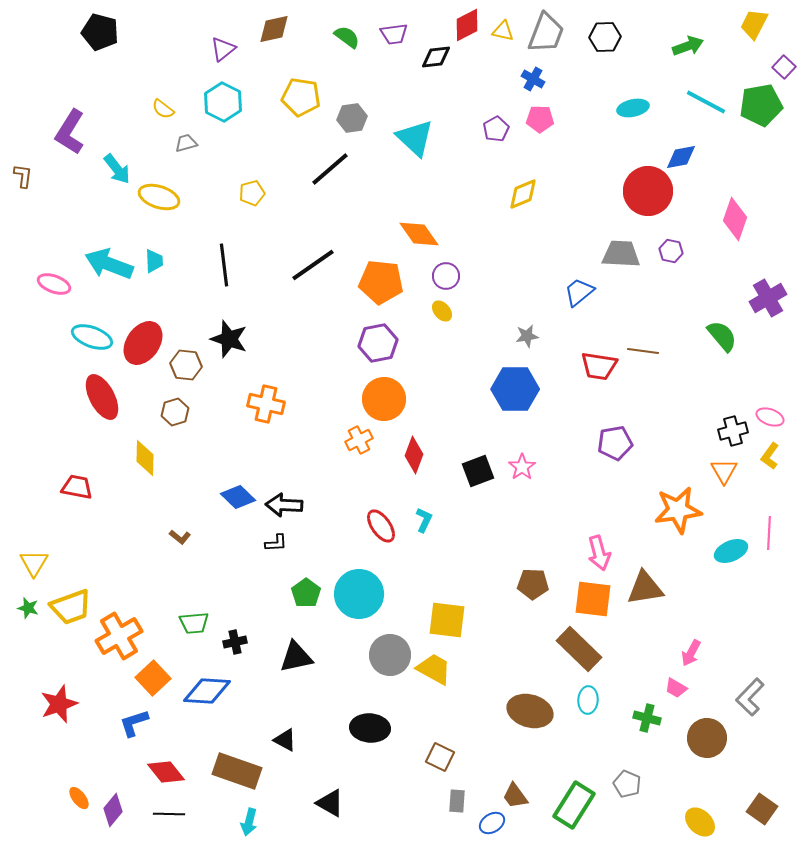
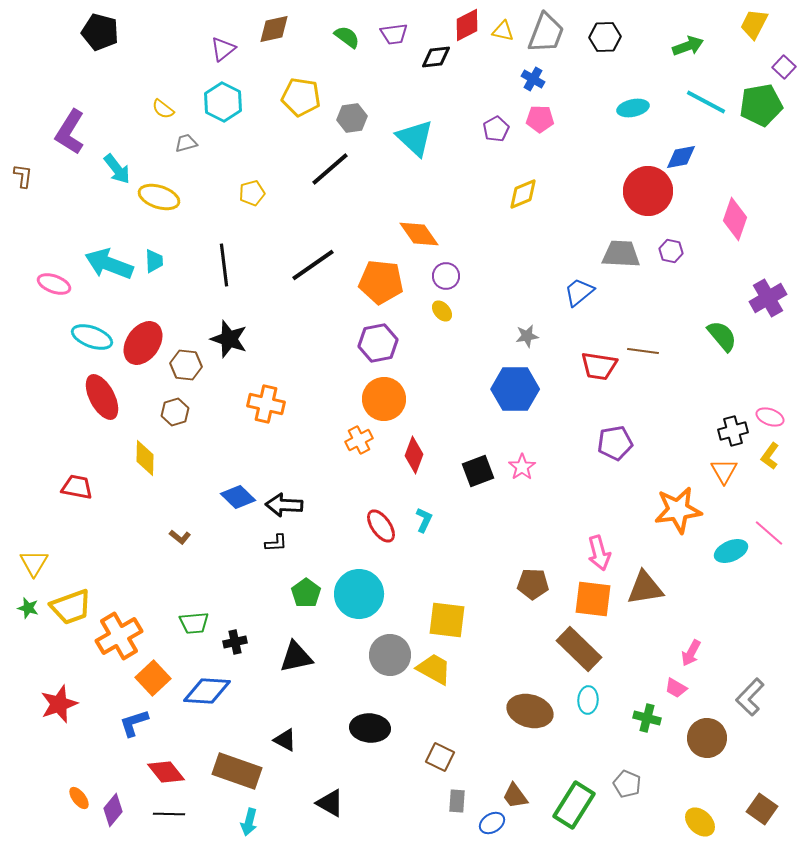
pink line at (769, 533): rotated 52 degrees counterclockwise
